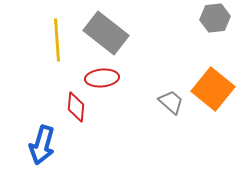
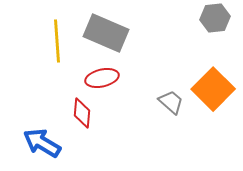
gray rectangle: rotated 15 degrees counterclockwise
yellow line: moved 1 px down
red ellipse: rotated 8 degrees counterclockwise
orange square: rotated 6 degrees clockwise
red diamond: moved 6 px right, 6 px down
blue arrow: moved 2 px up; rotated 105 degrees clockwise
